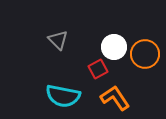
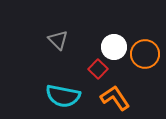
red square: rotated 18 degrees counterclockwise
